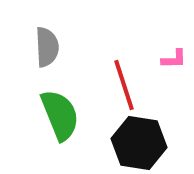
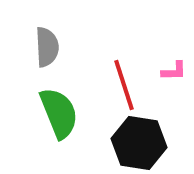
pink L-shape: moved 12 px down
green semicircle: moved 1 px left, 2 px up
